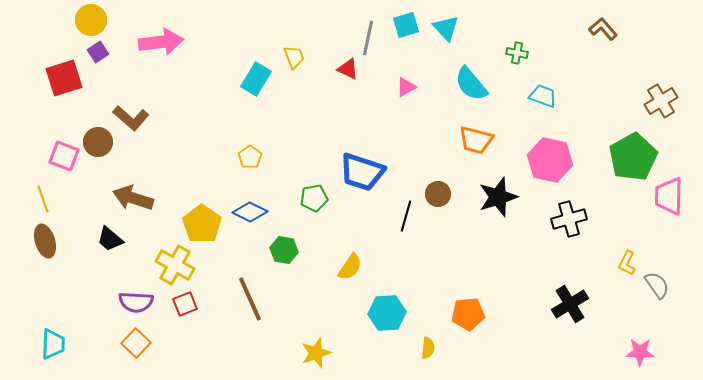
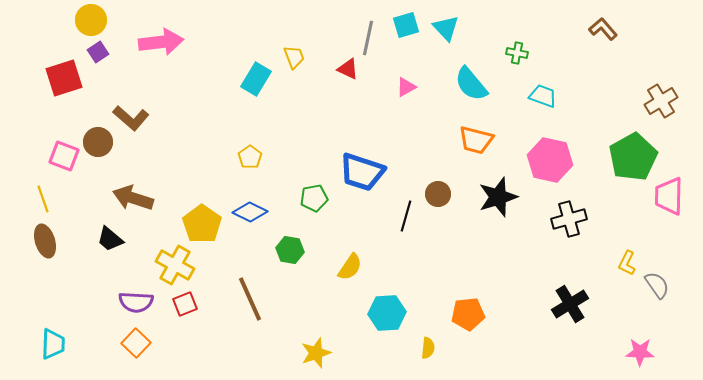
green hexagon at (284, 250): moved 6 px right
